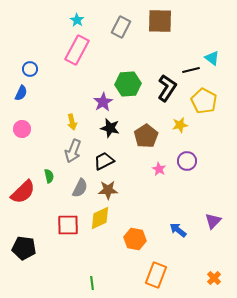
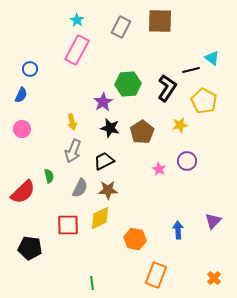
blue semicircle: moved 2 px down
brown pentagon: moved 4 px left, 4 px up
blue arrow: rotated 48 degrees clockwise
black pentagon: moved 6 px right
